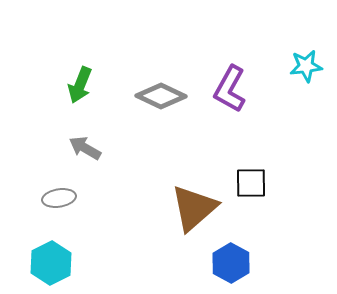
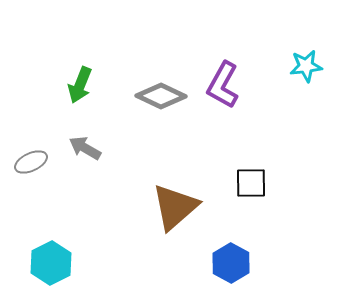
purple L-shape: moved 7 px left, 4 px up
gray ellipse: moved 28 px left, 36 px up; rotated 16 degrees counterclockwise
brown triangle: moved 19 px left, 1 px up
